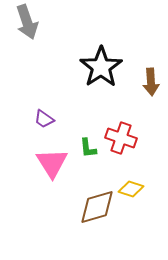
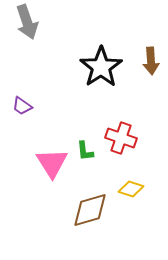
brown arrow: moved 21 px up
purple trapezoid: moved 22 px left, 13 px up
green L-shape: moved 3 px left, 3 px down
brown diamond: moved 7 px left, 3 px down
